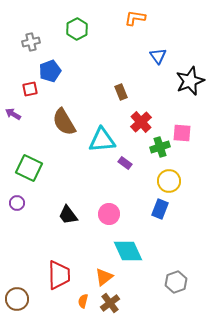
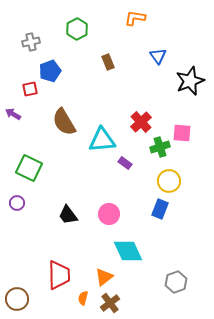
brown rectangle: moved 13 px left, 30 px up
orange semicircle: moved 3 px up
